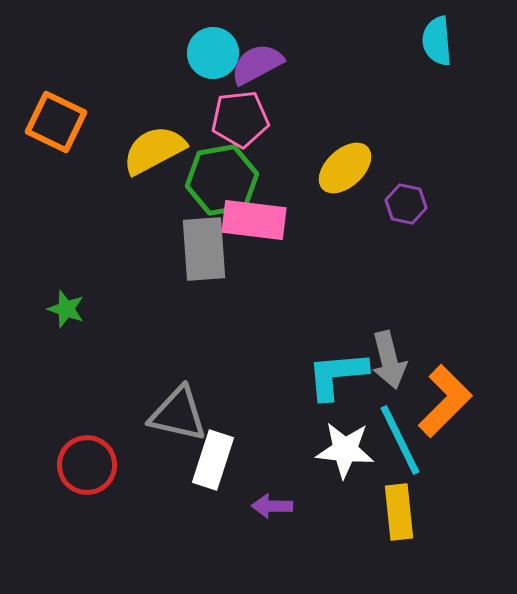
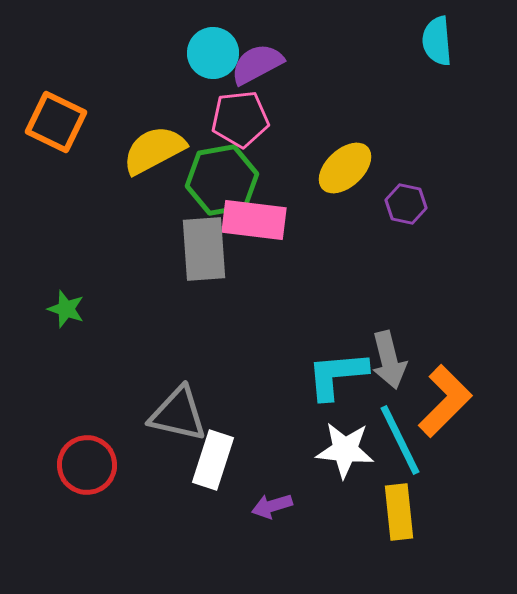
purple arrow: rotated 18 degrees counterclockwise
